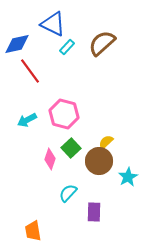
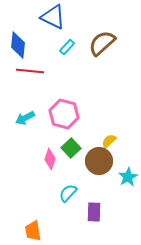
blue triangle: moved 7 px up
blue diamond: moved 1 px right, 1 px down; rotated 72 degrees counterclockwise
red line: rotated 48 degrees counterclockwise
cyan arrow: moved 2 px left, 2 px up
yellow semicircle: moved 3 px right, 1 px up
